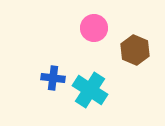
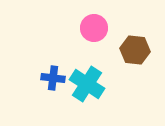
brown hexagon: rotated 16 degrees counterclockwise
cyan cross: moved 3 px left, 6 px up
